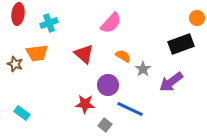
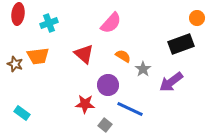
orange trapezoid: moved 1 px right, 3 px down
